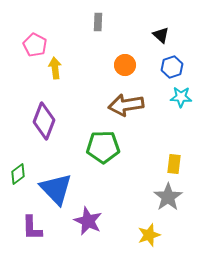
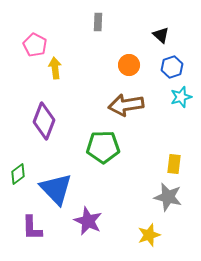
orange circle: moved 4 px right
cyan star: rotated 20 degrees counterclockwise
gray star: rotated 24 degrees counterclockwise
